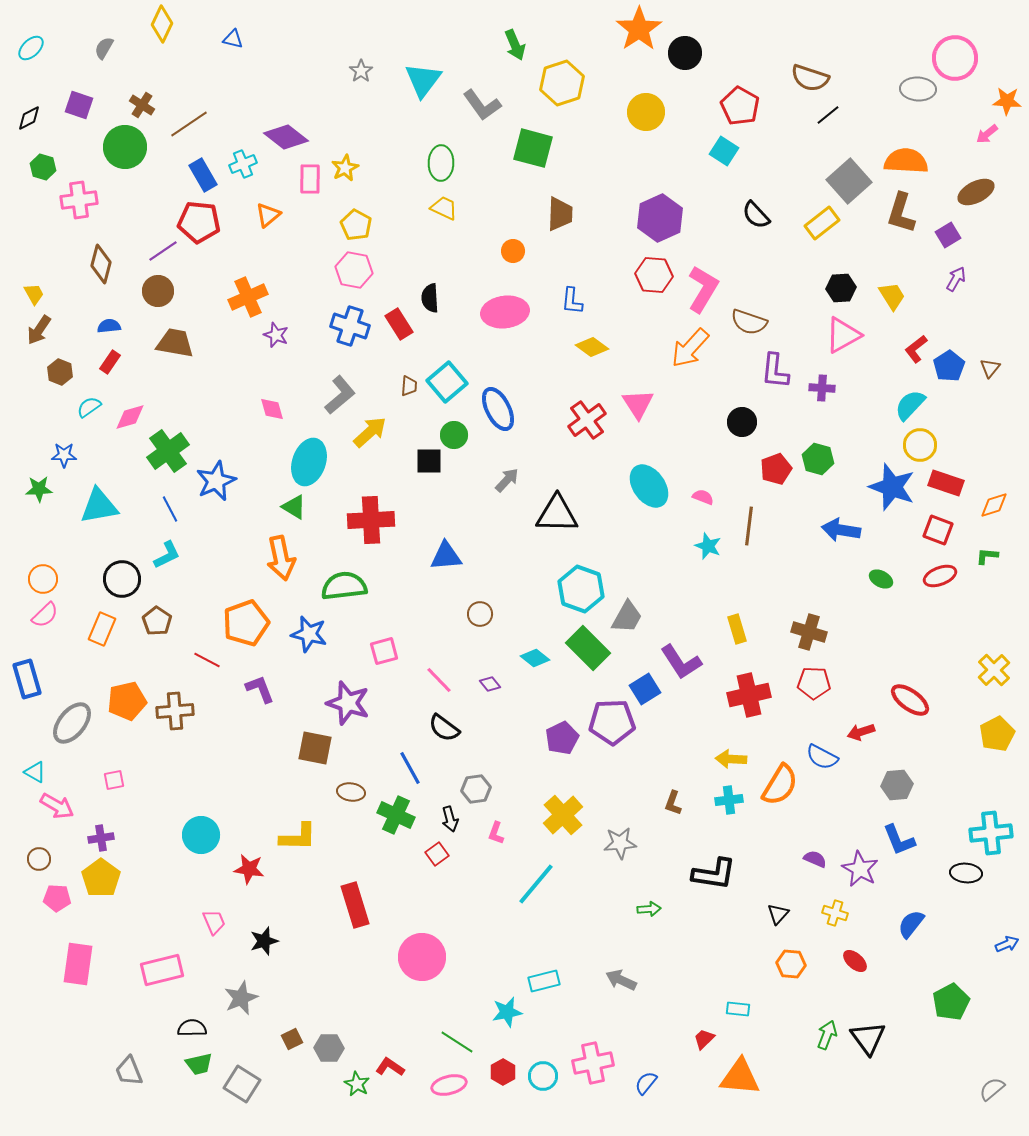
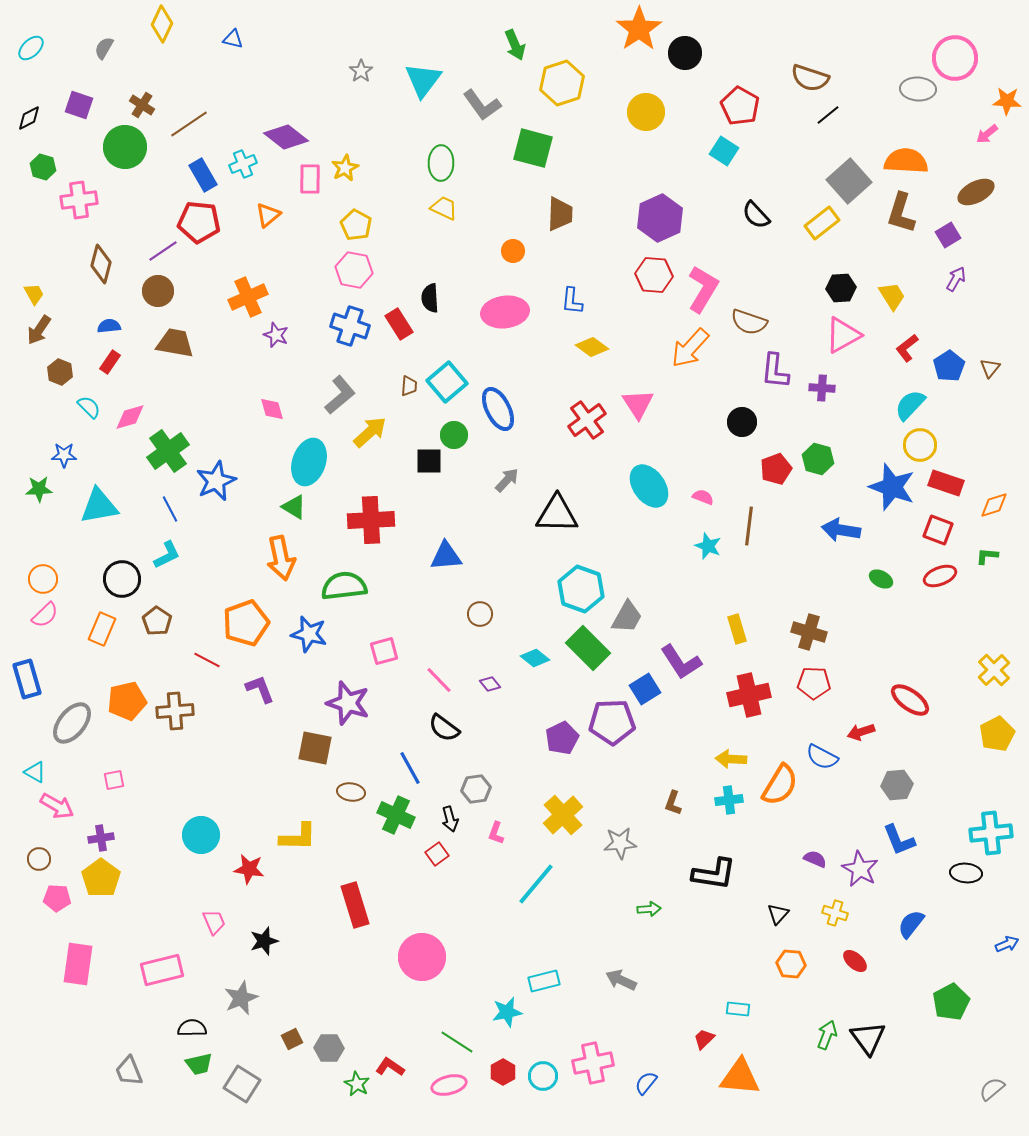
red L-shape at (916, 349): moved 9 px left, 1 px up
cyan semicircle at (89, 407): rotated 80 degrees clockwise
